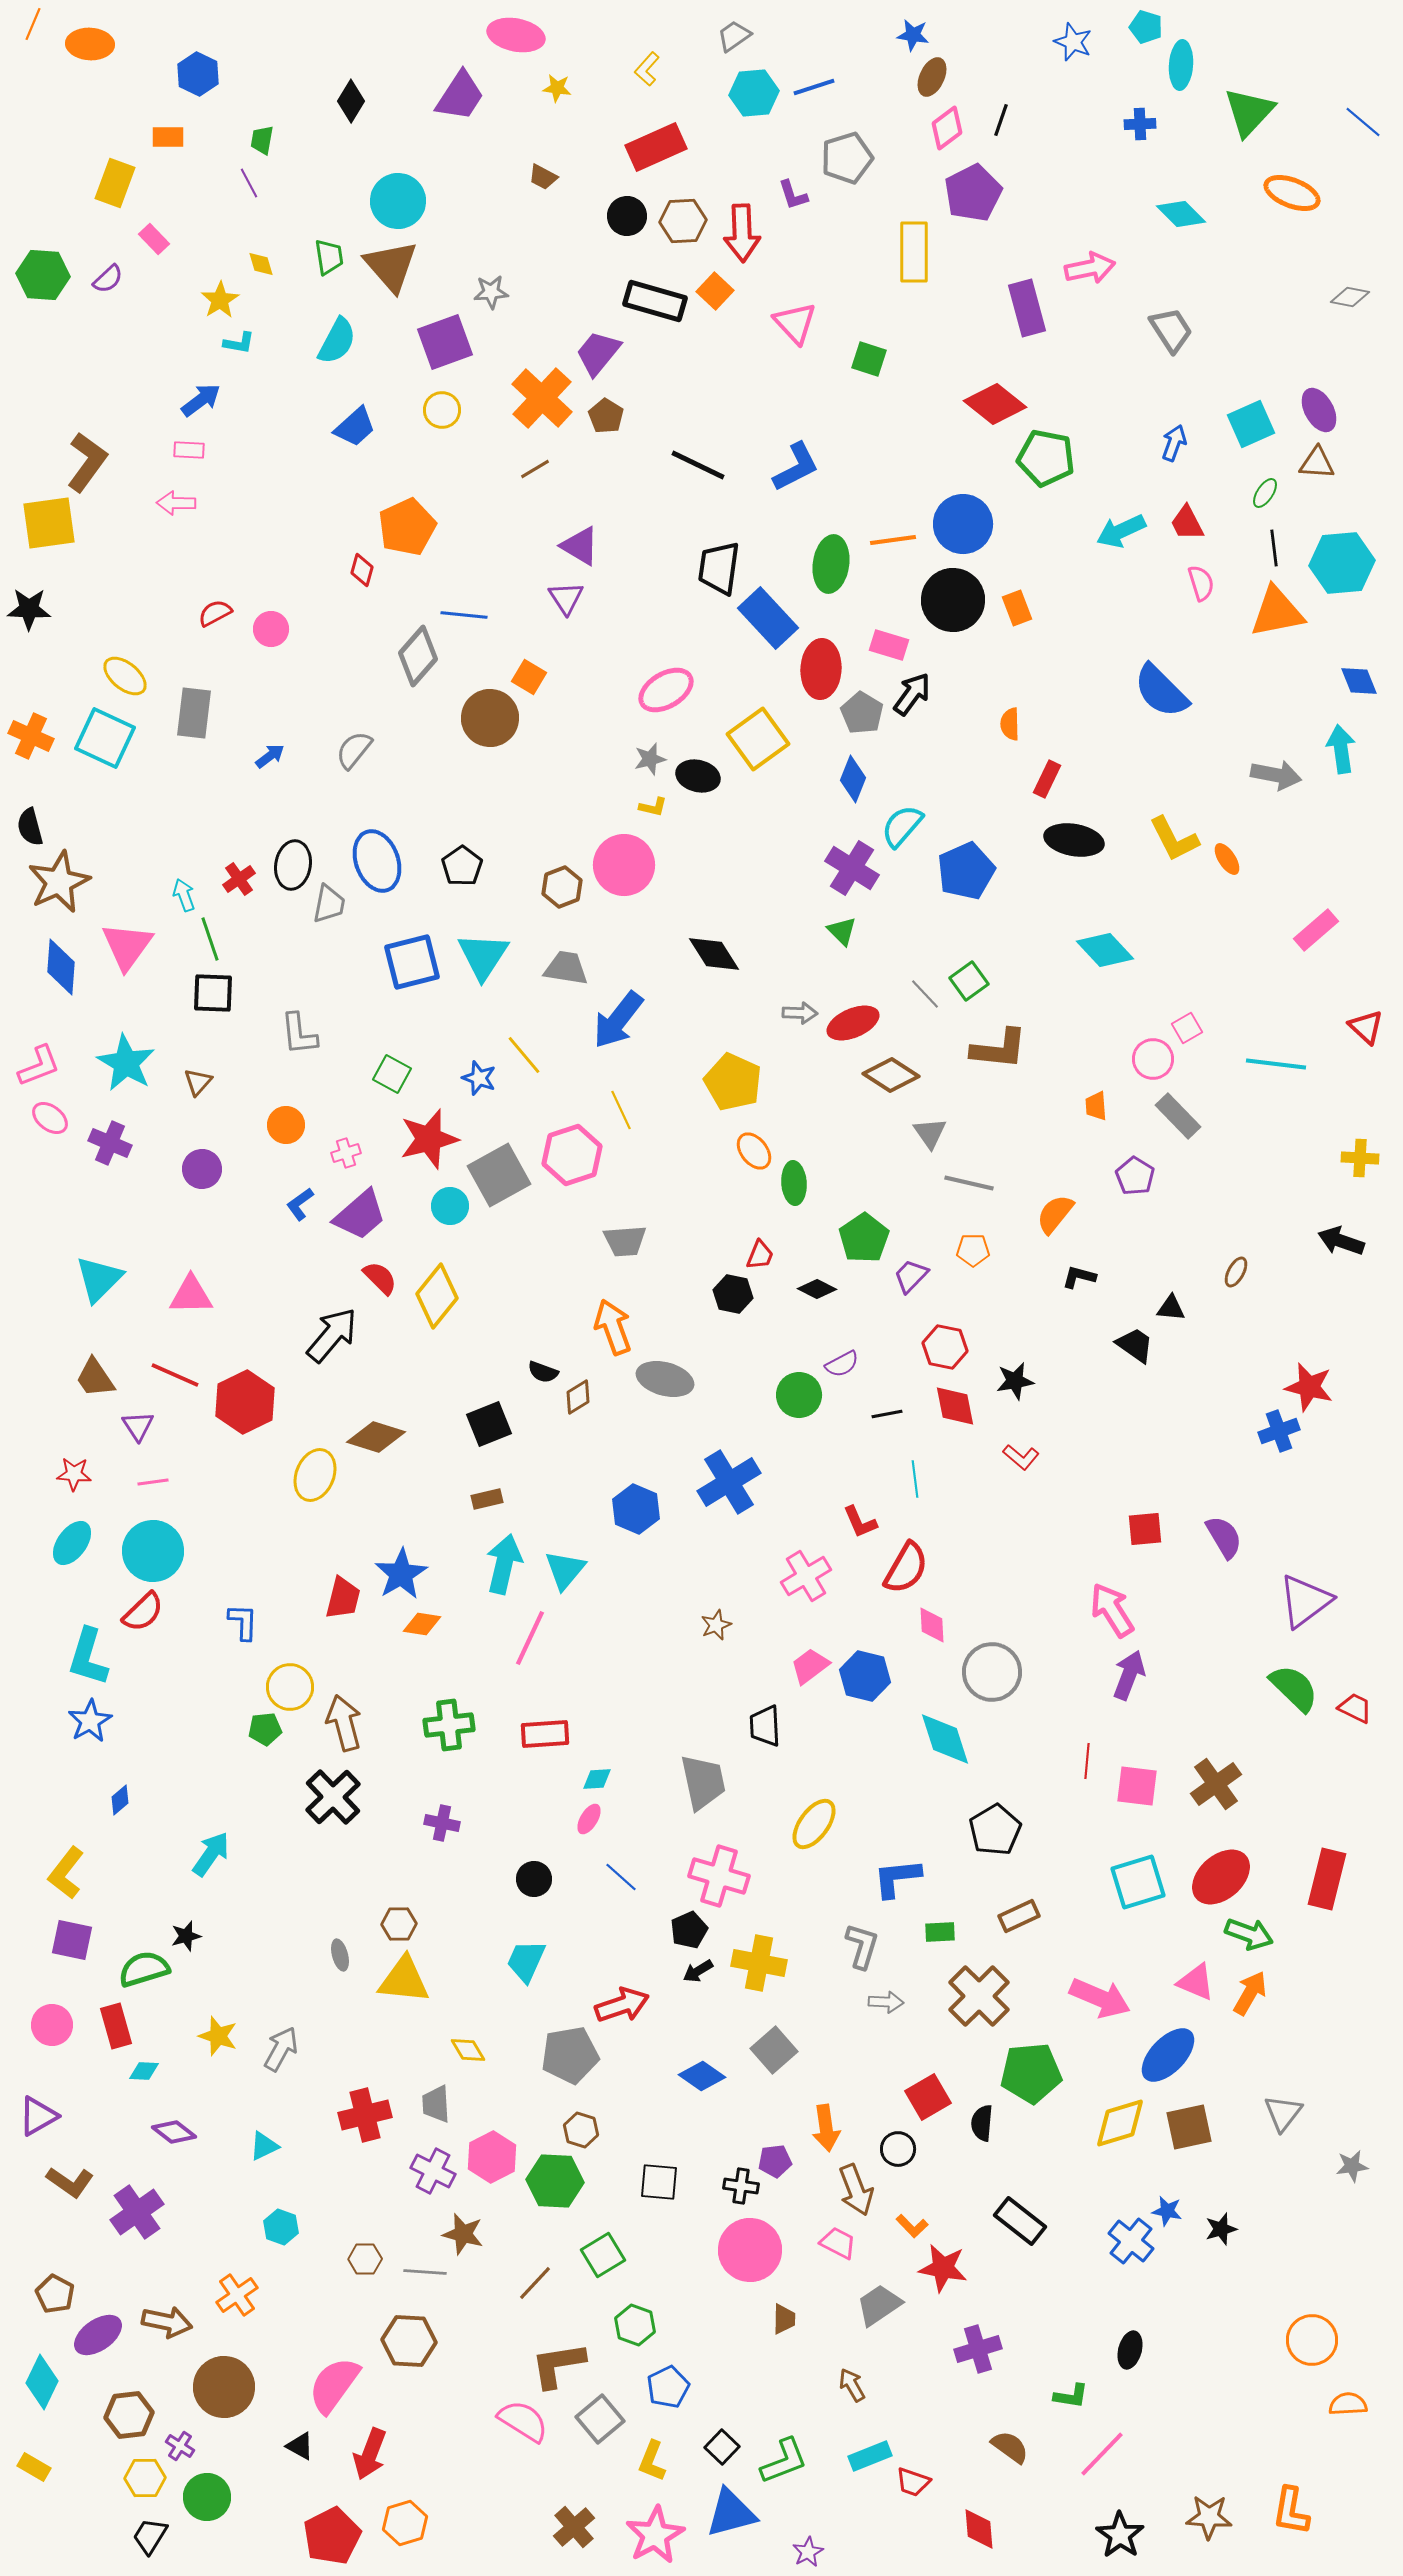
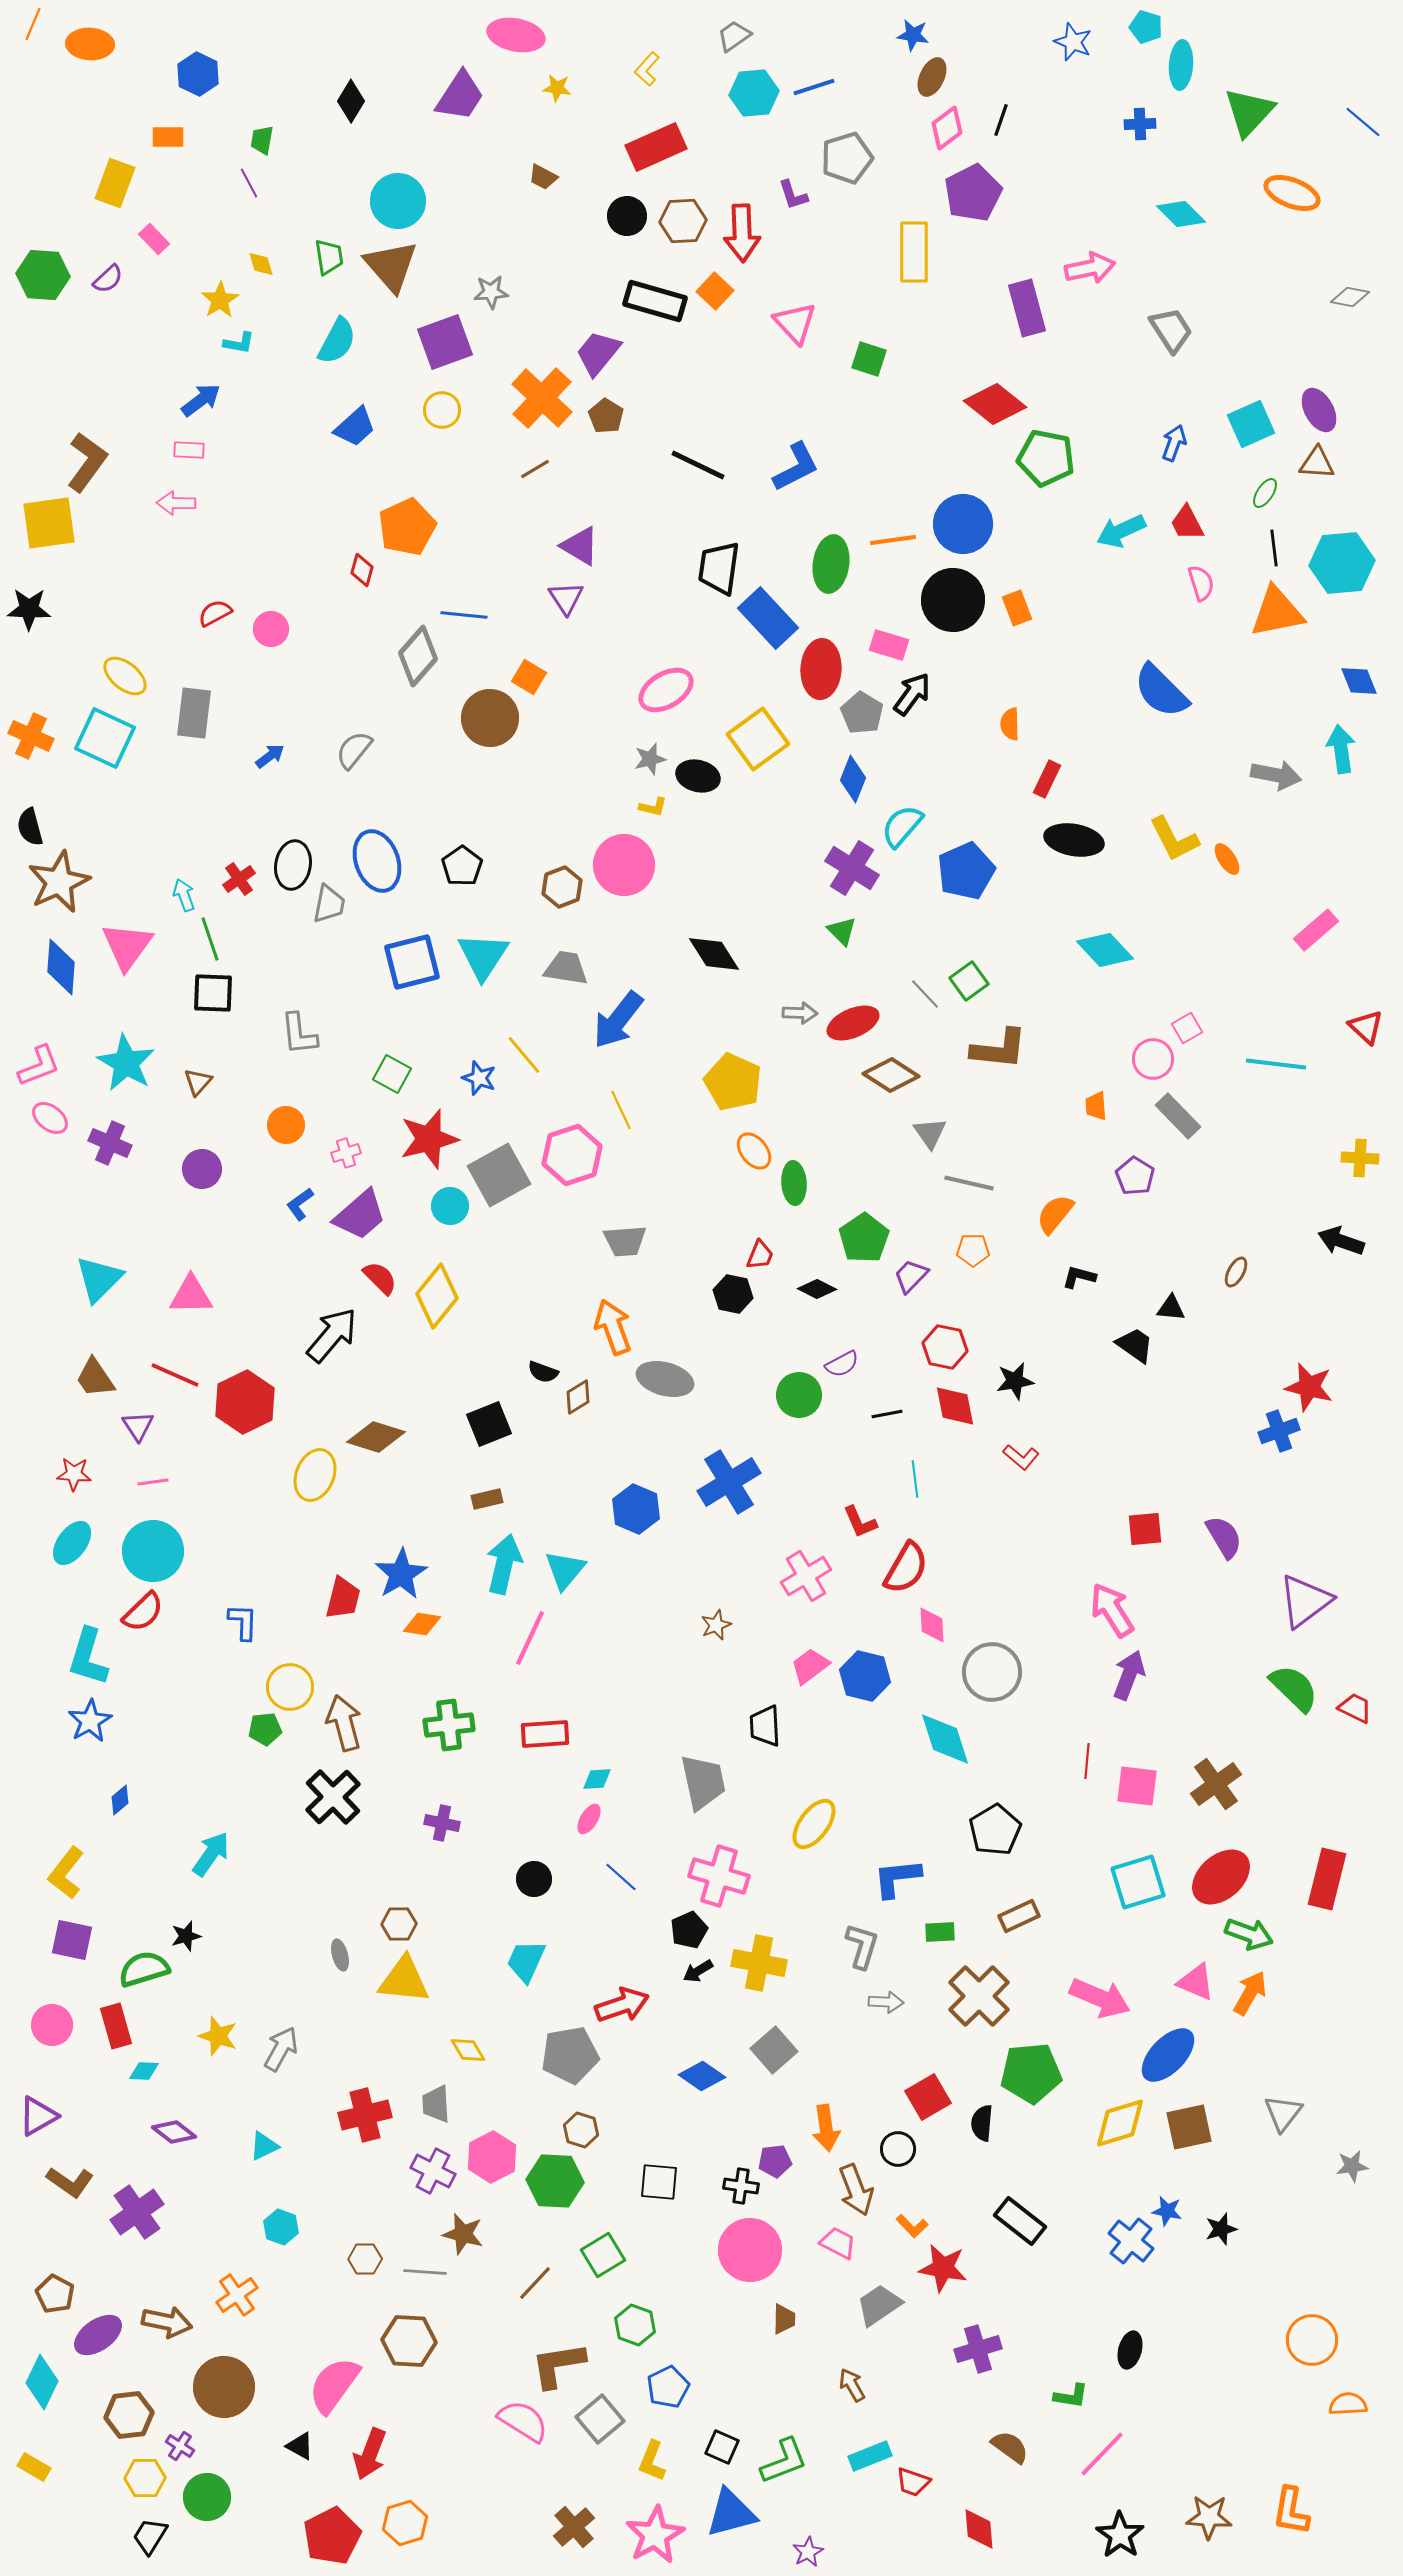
black square at (722, 2447): rotated 20 degrees counterclockwise
